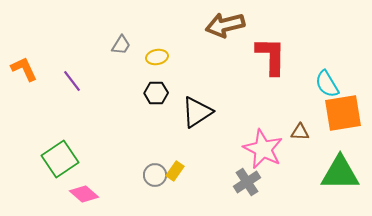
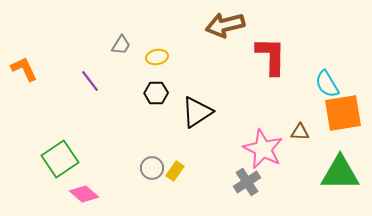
purple line: moved 18 px right
gray circle: moved 3 px left, 7 px up
